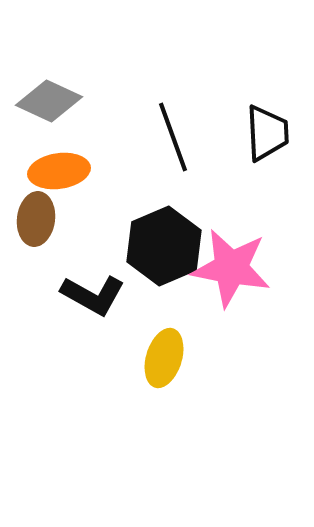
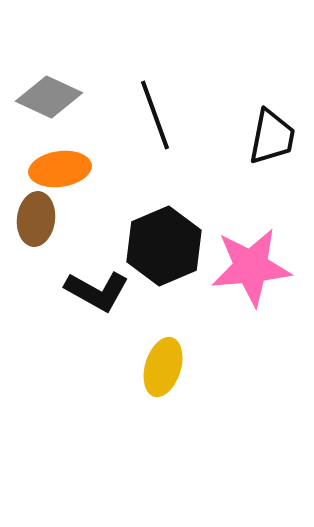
gray diamond: moved 4 px up
black trapezoid: moved 5 px right, 4 px down; rotated 14 degrees clockwise
black line: moved 18 px left, 22 px up
orange ellipse: moved 1 px right, 2 px up
pink star: moved 20 px right, 1 px up; rotated 16 degrees counterclockwise
black L-shape: moved 4 px right, 4 px up
yellow ellipse: moved 1 px left, 9 px down
